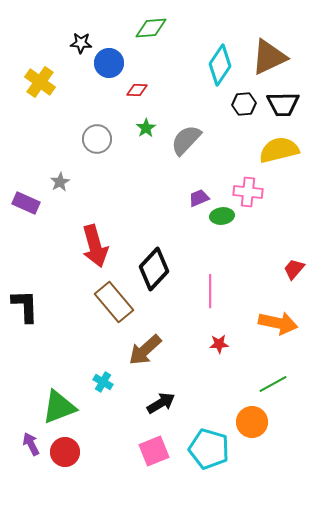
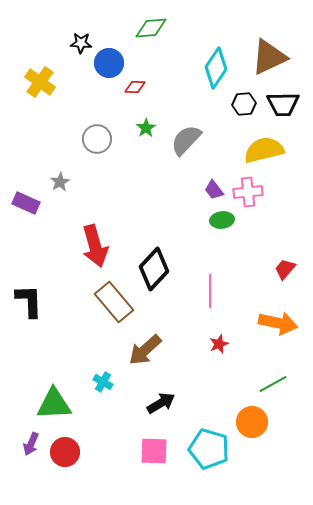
cyan diamond: moved 4 px left, 3 px down
red diamond: moved 2 px left, 3 px up
yellow semicircle: moved 15 px left
pink cross: rotated 12 degrees counterclockwise
purple trapezoid: moved 15 px right, 8 px up; rotated 105 degrees counterclockwise
green ellipse: moved 4 px down
red trapezoid: moved 9 px left
black L-shape: moved 4 px right, 5 px up
red star: rotated 18 degrees counterclockwise
green triangle: moved 5 px left, 3 px up; rotated 18 degrees clockwise
purple arrow: rotated 130 degrees counterclockwise
pink square: rotated 24 degrees clockwise
